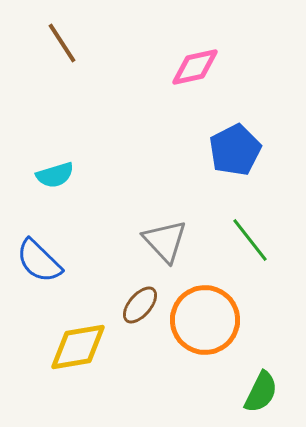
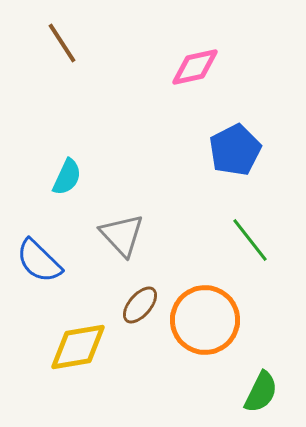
cyan semicircle: moved 12 px right, 2 px down; rotated 48 degrees counterclockwise
gray triangle: moved 43 px left, 6 px up
